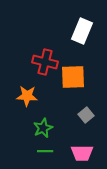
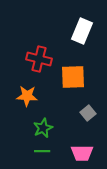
red cross: moved 6 px left, 3 px up
gray square: moved 2 px right, 2 px up
green line: moved 3 px left
